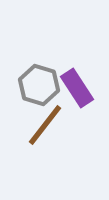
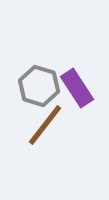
gray hexagon: moved 1 px down
